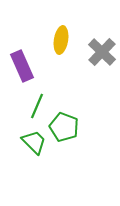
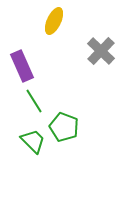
yellow ellipse: moved 7 px left, 19 px up; rotated 16 degrees clockwise
gray cross: moved 1 px left, 1 px up
green line: moved 3 px left, 5 px up; rotated 55 degrees counterclockwise
green trapezoid: moved 1 px left, 1 px up
